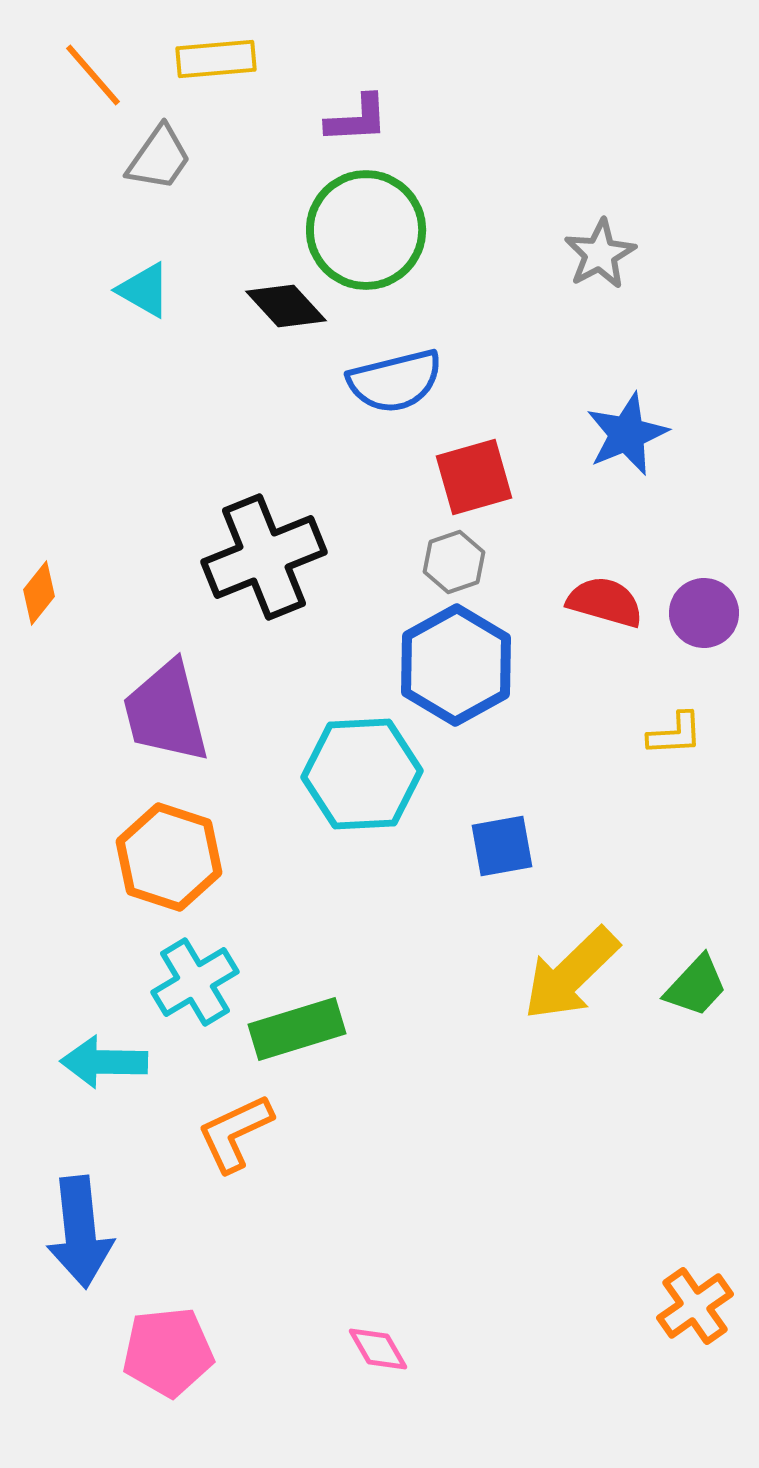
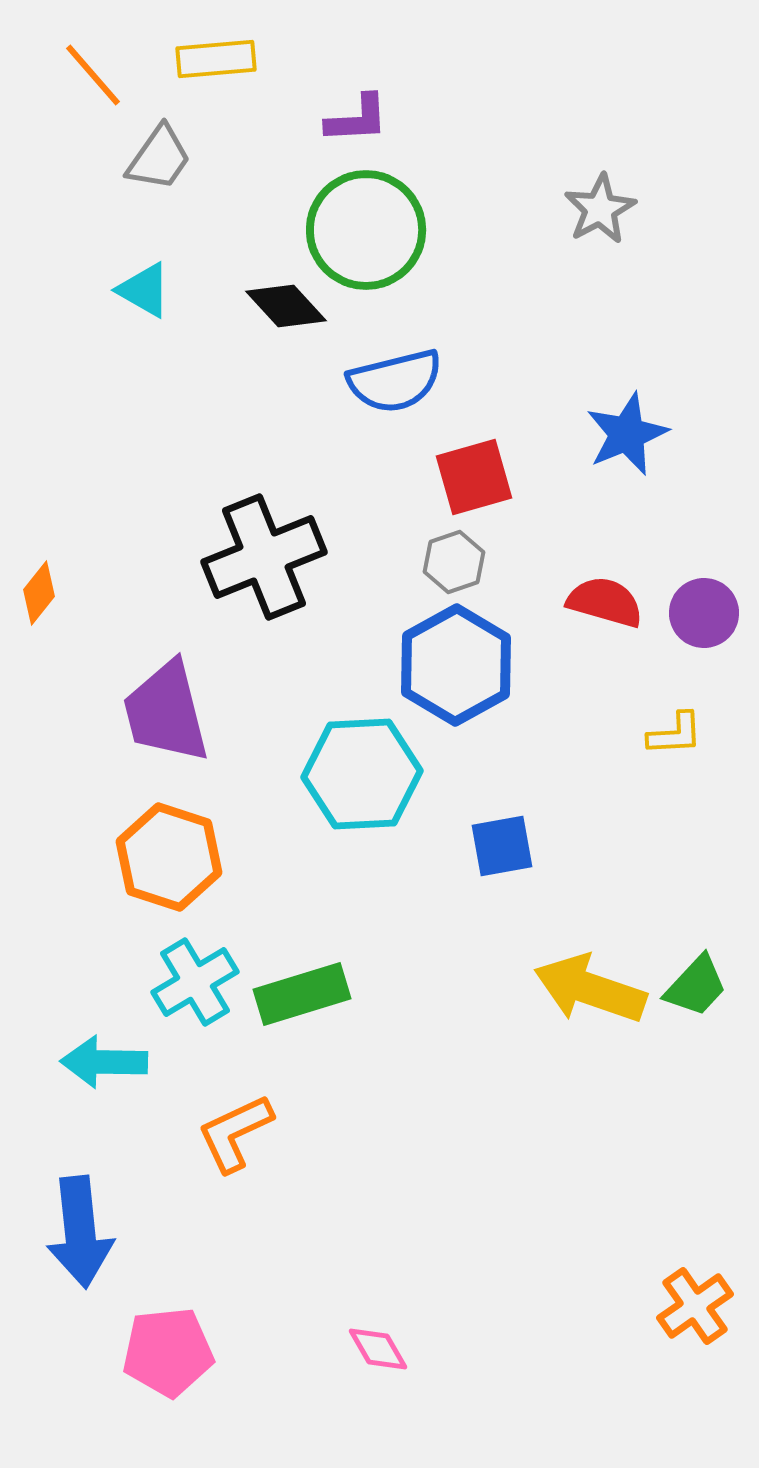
gray star: moved 45 px up
yellow arrow: moved 19 px right, 15 px down; rotated 63 degrees clockwise
green rectangle: moved 5 px right, 35 px up
